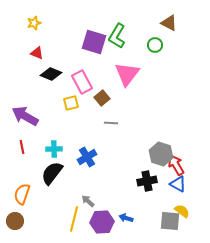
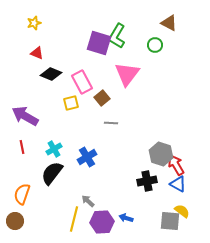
purple square: moved 5 px right, 1 px down
cyan cross: rotated 28 degrees counterclockwise
